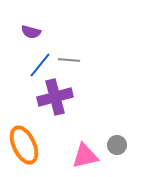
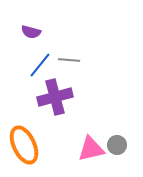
pink triangle: moved 6 px right, 7 px up
